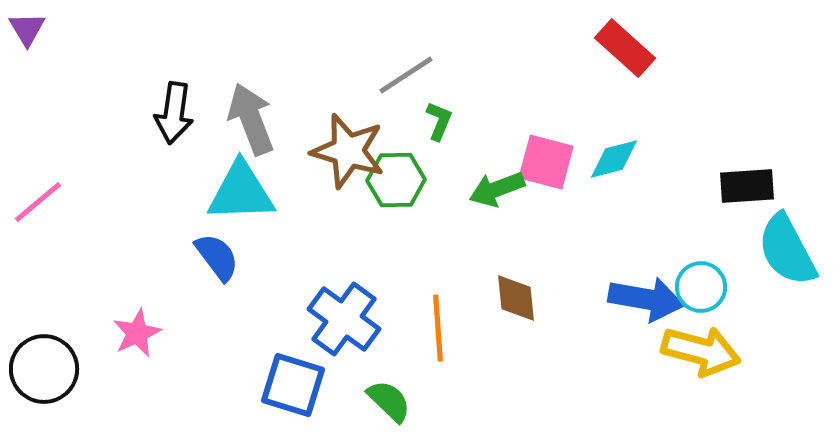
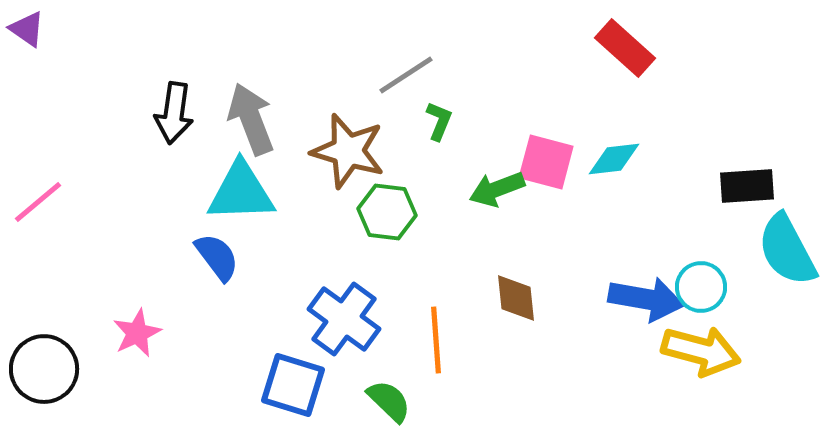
purple triangle: rotated 24 degrees counterclockwise
cyan diamond: rotated 8 degrees clockwise
green hexagon: moved 9 px left, 32 px down; rotated 8 degrees clockwise
orange line: moved 2 px left, 12 px down
